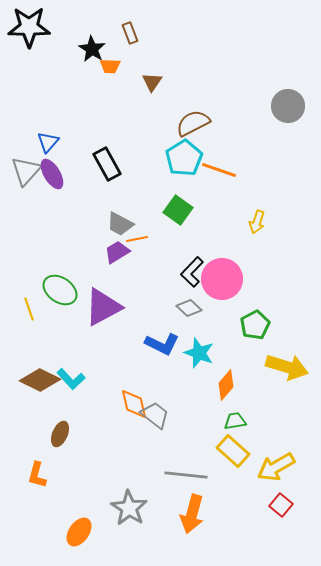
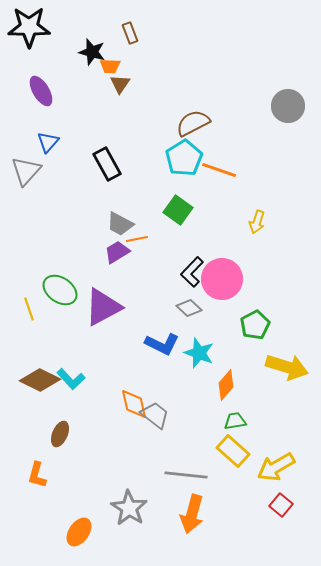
black star at (92, 49): moved 3 px down; rotated 16 degrees counterclockwise
brown triangle at (152, 82): moved 32 px left, 2 px down
purple ellipse at (52, 174): moved 11 px left, 83 px up
